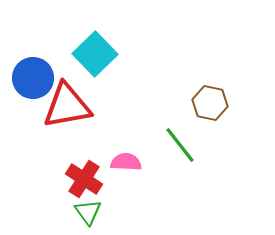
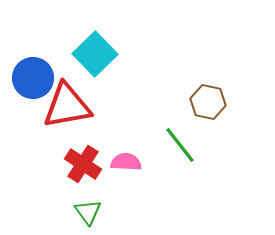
brown hexagon: moved 2 px left, 1 px up
red cross: moved 1 px left, 15 px up
